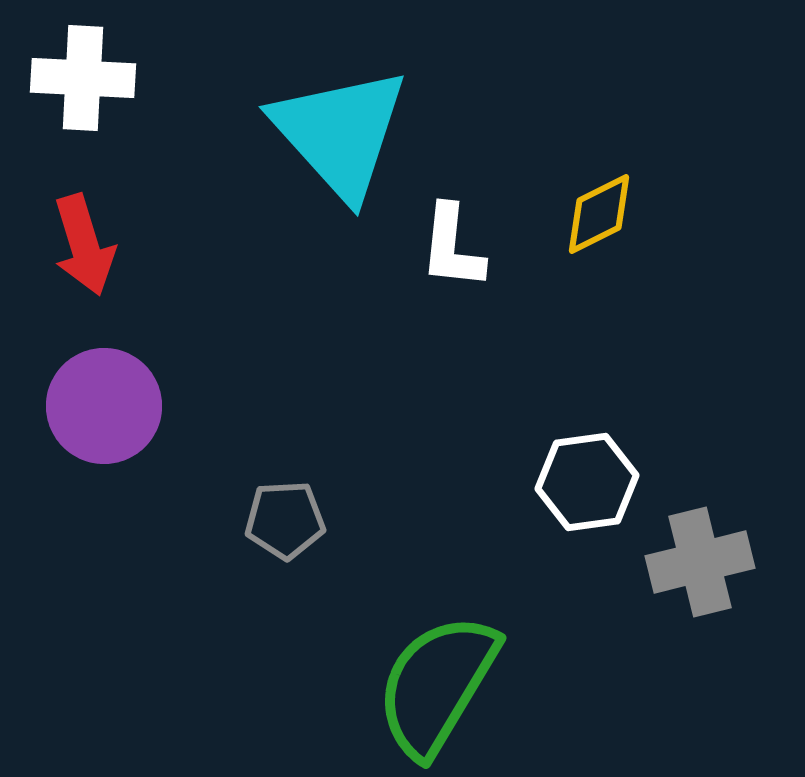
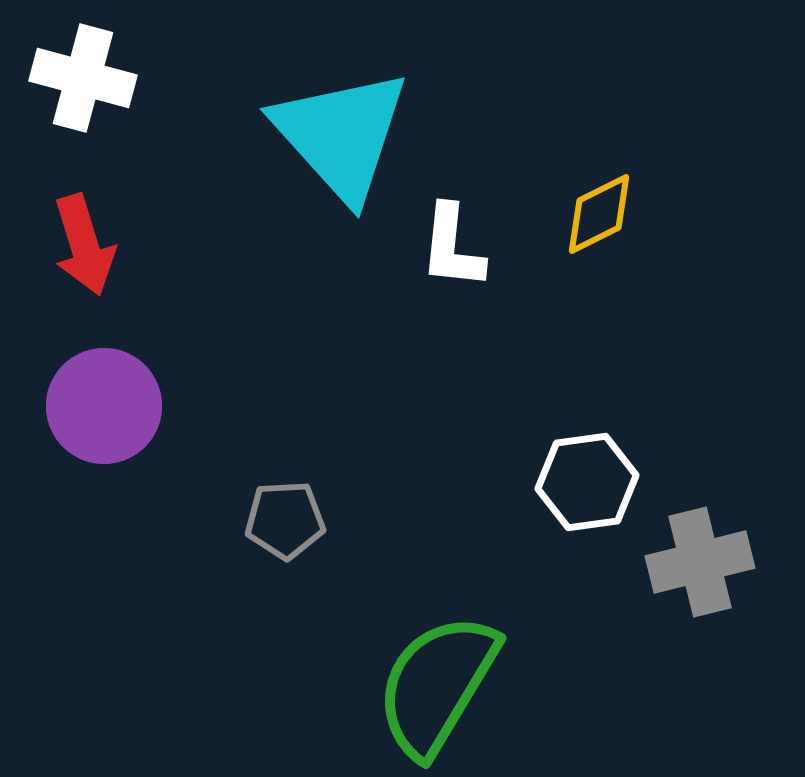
white cross: rotated 12 degrees clockwise
cyan triangle: moved 1 px right, 2 px down
